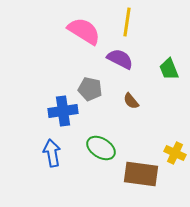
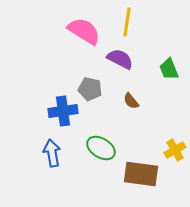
yellow cross: moved 3 px up; rotated 35 degrees clockwise
